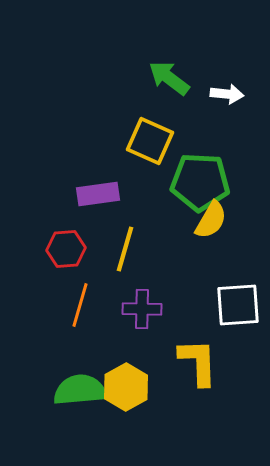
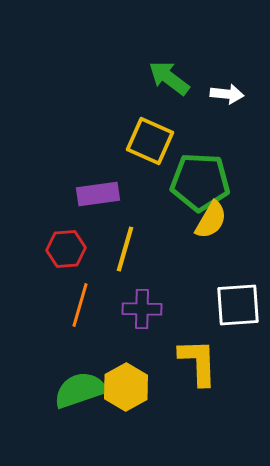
green semicircle: rotated 14 degrees counterclockwise
